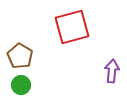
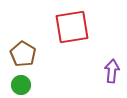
red square: rotated 6 degrees clockwise
brown pentagon: moved 3 px right, 2 px up
